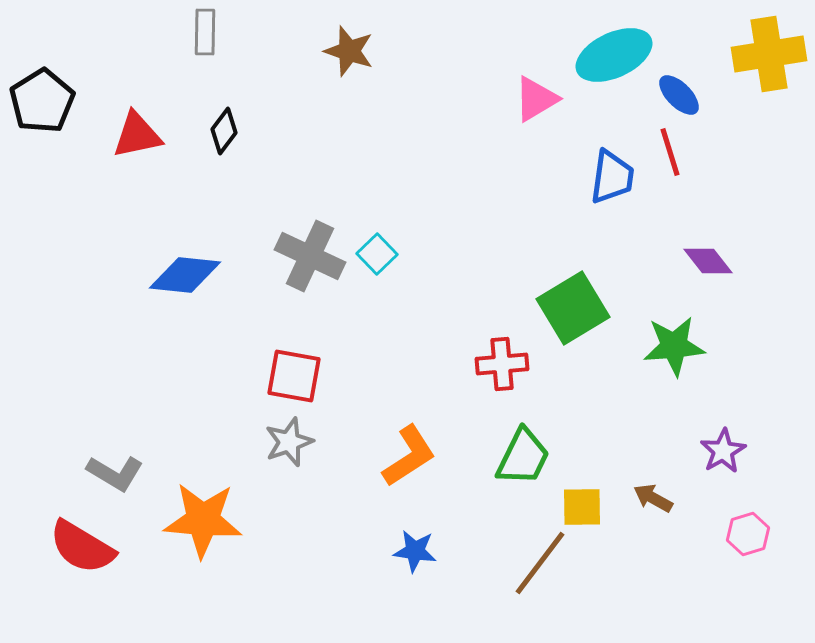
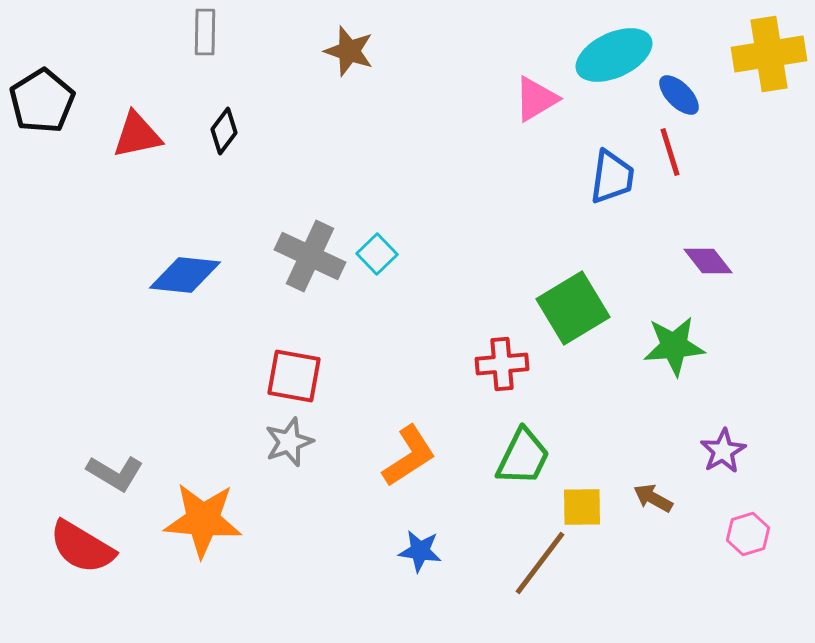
blue star: moved 5 px right
